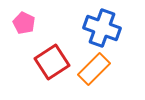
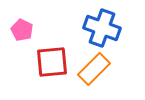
pink pentagon: moved 2 px left, 7 px down
red square: rotated 28 degrees clockwise
